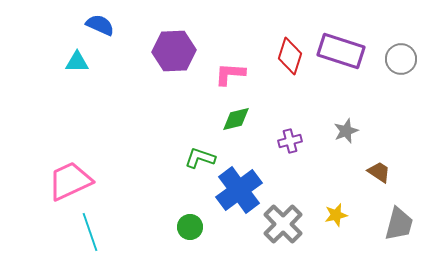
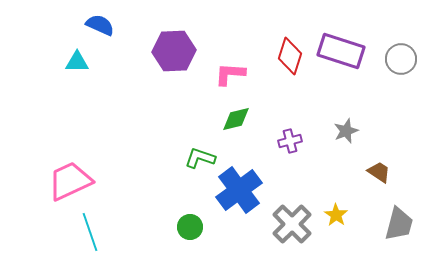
yellow star: rotated 25 degrees counterclockwise
gray cross: moved 9 px right
